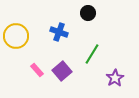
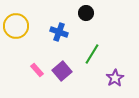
black circle: moved 2 px left
yellow circle: moved 10 px up
